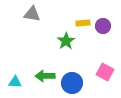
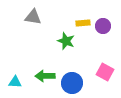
gray triangle: moved 1 px right, 3 px down
green star: rotated 18 degrees counterclockwise
